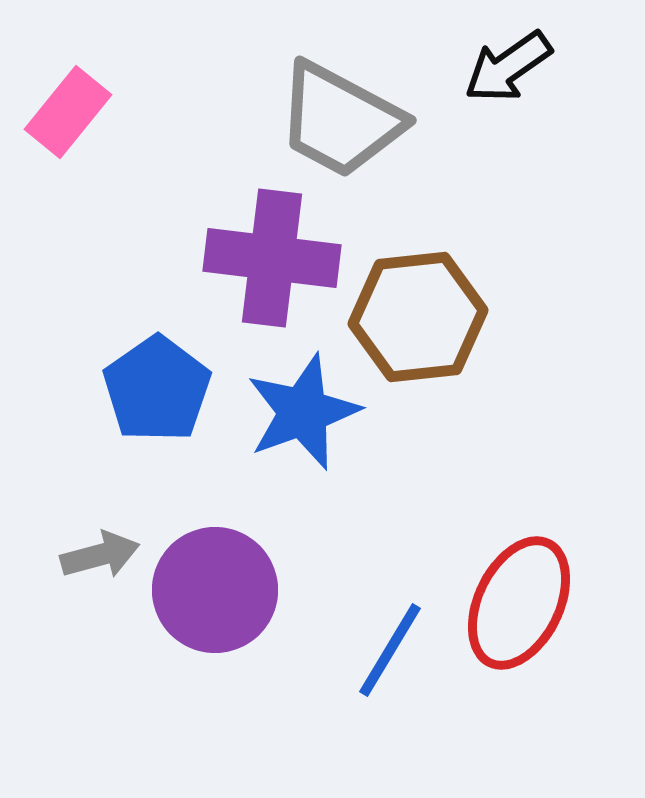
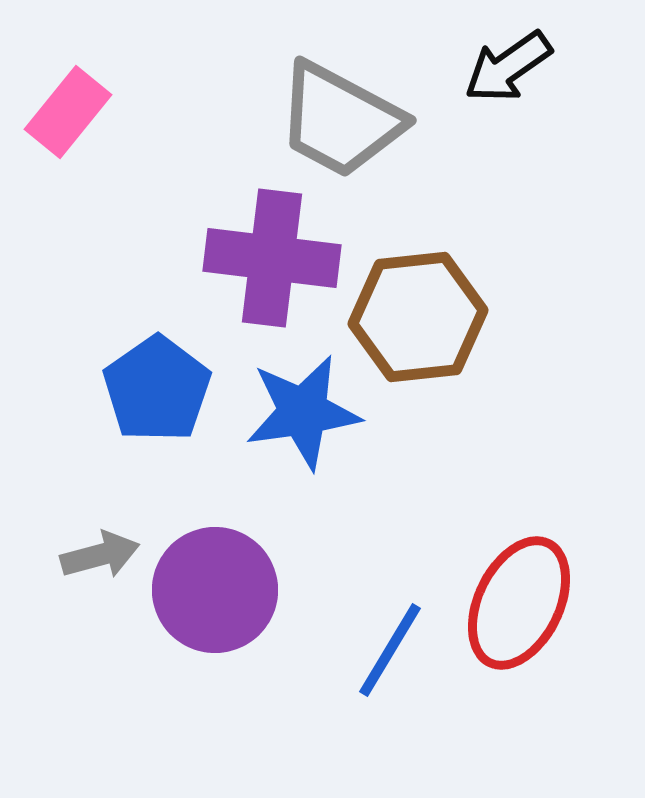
blue star: rotated 12 degrees clockwise
